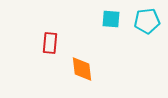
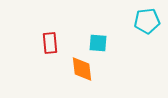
cyan square: moved 13 px left, 24 px down
red rectangle: rotated 10 degrees counterclockwise
